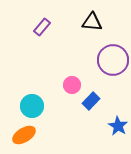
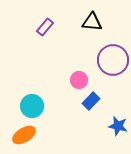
purple rectangle: moved 3 px right
pink circle: moved 7 px right, 5 px up
blue star: rotated 18 degrees counterclockwise
